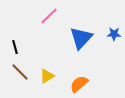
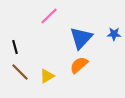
orange semicircle: moved 19 px up
